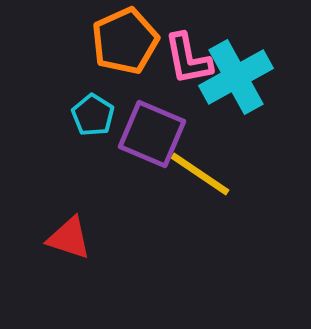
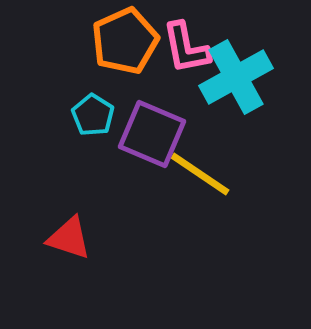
pink L-shape: moved 2 px left, 11 px up
